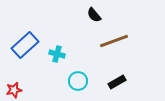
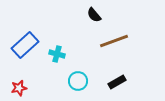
red star: moved 5 px right, 2 px up
